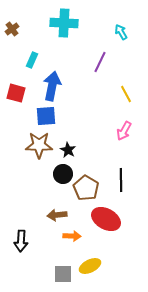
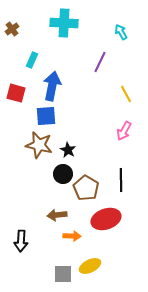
brown star: rotated 12 degrees clockwise
red ellipse: rotated 48 degrees counterclockwise
